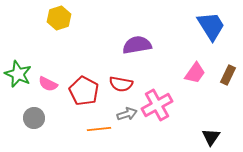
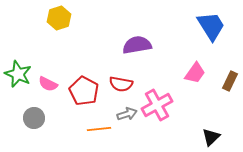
brown rectangle: moved 2 px right, 6 px down
black triangle: rotated 12 degrees clockwise
